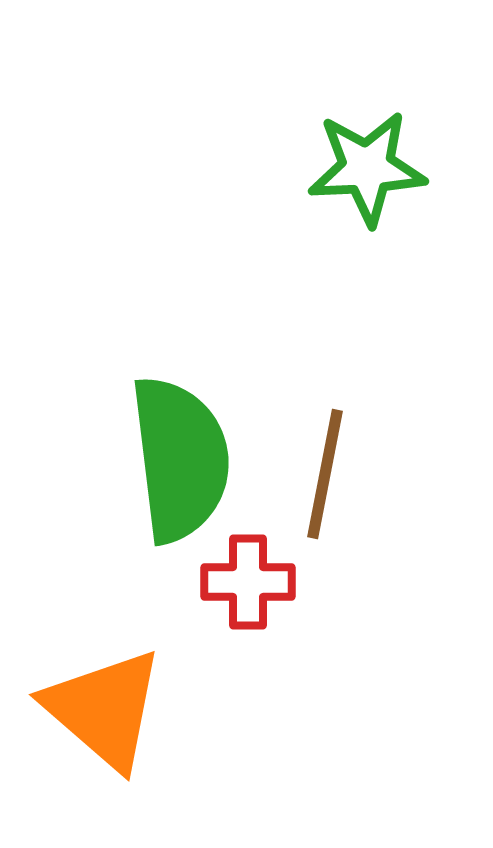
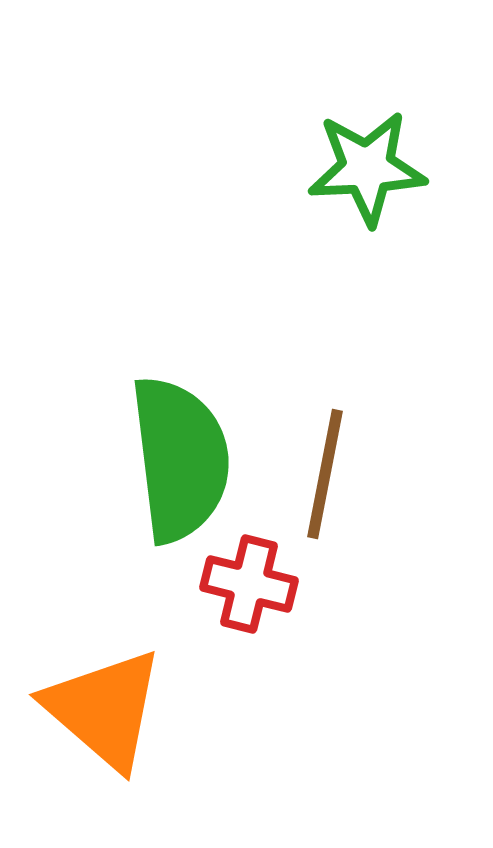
red cross: moved 1 px right, 2 px down; rotated 14 degrees clockwise
